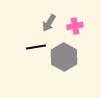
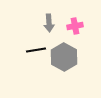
gray arrow: rotated 36 degrees counterclockwise
black line: moved 3 px down
